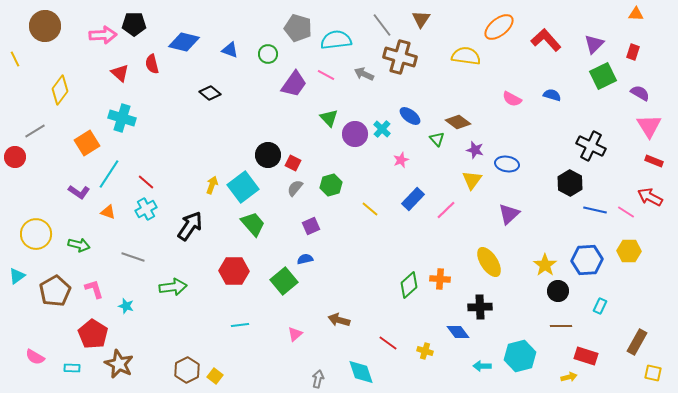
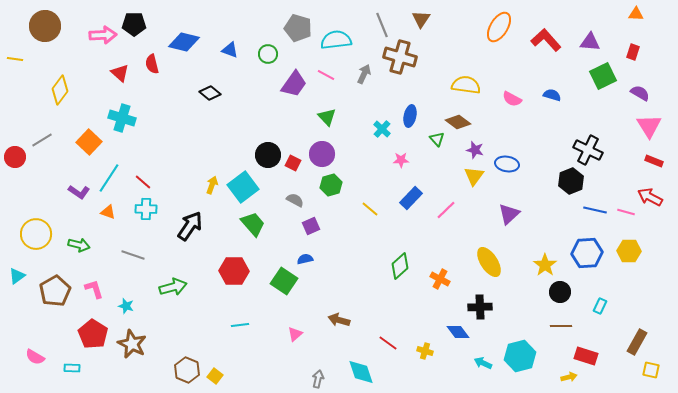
gray line at (382, 25): rotated 15 degrees clockwise
orange ellipse at (499, 27): rotated 20 degrees counterclockwise
purple triangle at (594, 44): moved 4 px left, 2 px up; rotated 50 degrees clockwise
yellow semicircle at (466, 56): moved 29 px down
yellow line at (15, 59): rotated 56 degrees counterclockwise
gray arrow at (364, 74): rotated 90 degrees clockwise
blue ellipse at (410, 116): rotated 65 degrees clockwise
green triangle at (329, 118): moved 2 px left, 1 px up
gray line at (35, 131): moved 7 px right, 9 px down
purple circle at (355, 134): moved 33 px left, 20 px down
orange square at (87, 143): moved 2 px right, 1 px up; rotated 15 degrees counterclockwise
black cross at (591, 146): moved 3 px left, 4 px down
pink star at (401, 160): rotated 21 degrees clockwise
cyan line at (109, 174): moved 4 px down
yellow triangle at (472, 180): moved 2 px right, 4 px up
red line at (146, 182): moved 3 px left
black hexagon at (570, 183): moved 1 px right, 2 px up; rotated 10 degrees clockwise
gray semicircle at (295, 188): moved 12 px down; rotated 78 degrees clockwise
blue rectangle at (413, 199): moved 2 px left, 1 px up
cyan cross at (146, 209): rotated 30 degrees clockwise
pink line at (626, 212): rotated 18 degrees counterclockwise
gray line at (133, 257): moved 2 px up
blue hexagon at (587, 260): moved 7 px up
orange cross at (440, 279): rotated 24 degrees clockwise
green square at (284, 281): rotated 16 degrees counterclockwise
green diamond at (409, 285): moved 9 px left, 19 px up
green arrow at (173, 287): rotated 8 degrees counterclockwise
black circle at (558, 291): moved 2 px right, 1 px down
brown star at (119, 364): moved 13 px right, 20 px up
cyan arrow at (482, 366): moved 1 px right, 3 px up; rotated 24 degrees clockwise
brown hexagon at (187, 370): rotated 10 degrees counterclockwise
yellow square at (653, 373): moved 2 px left, 3 px up
